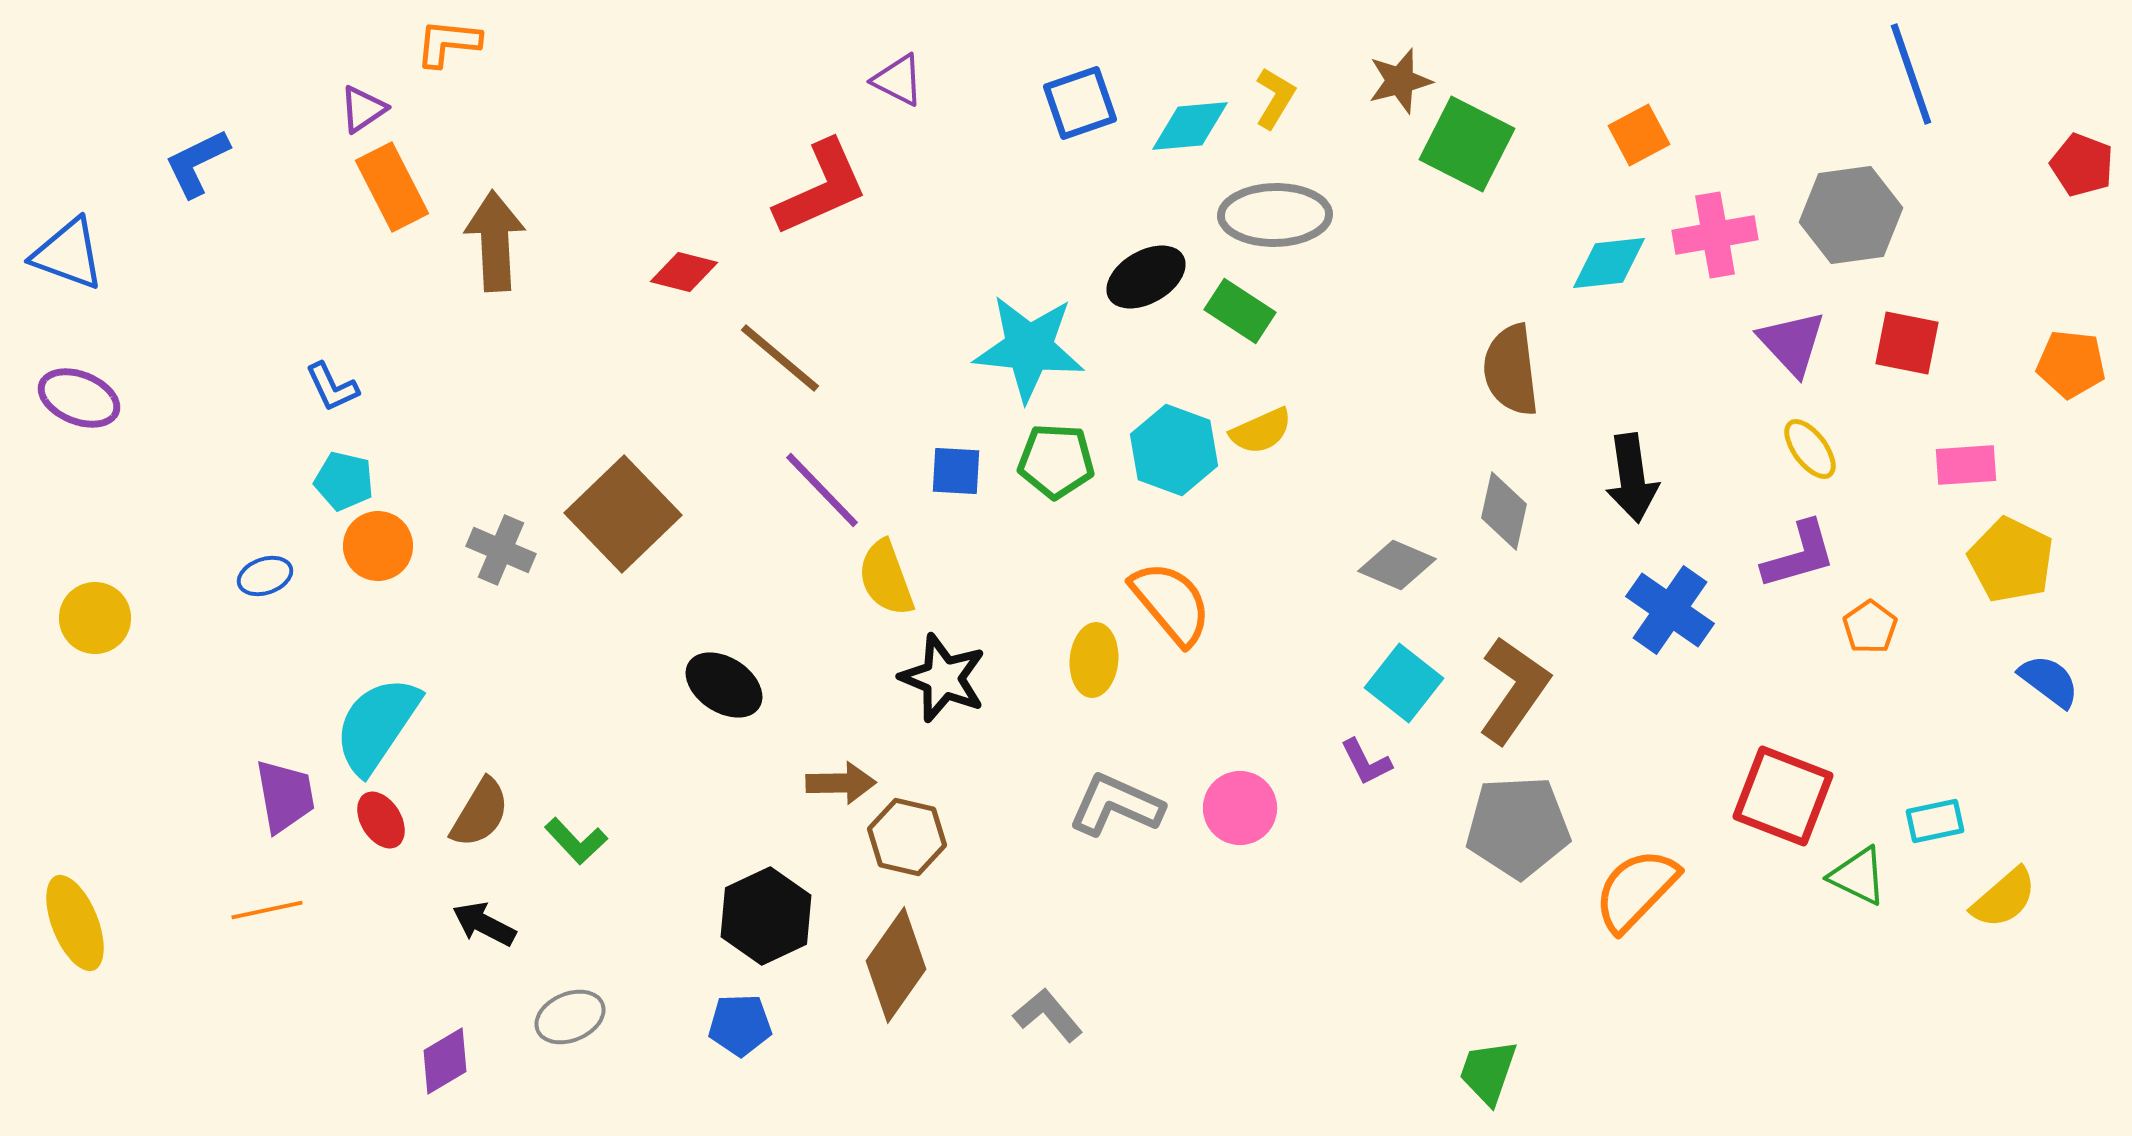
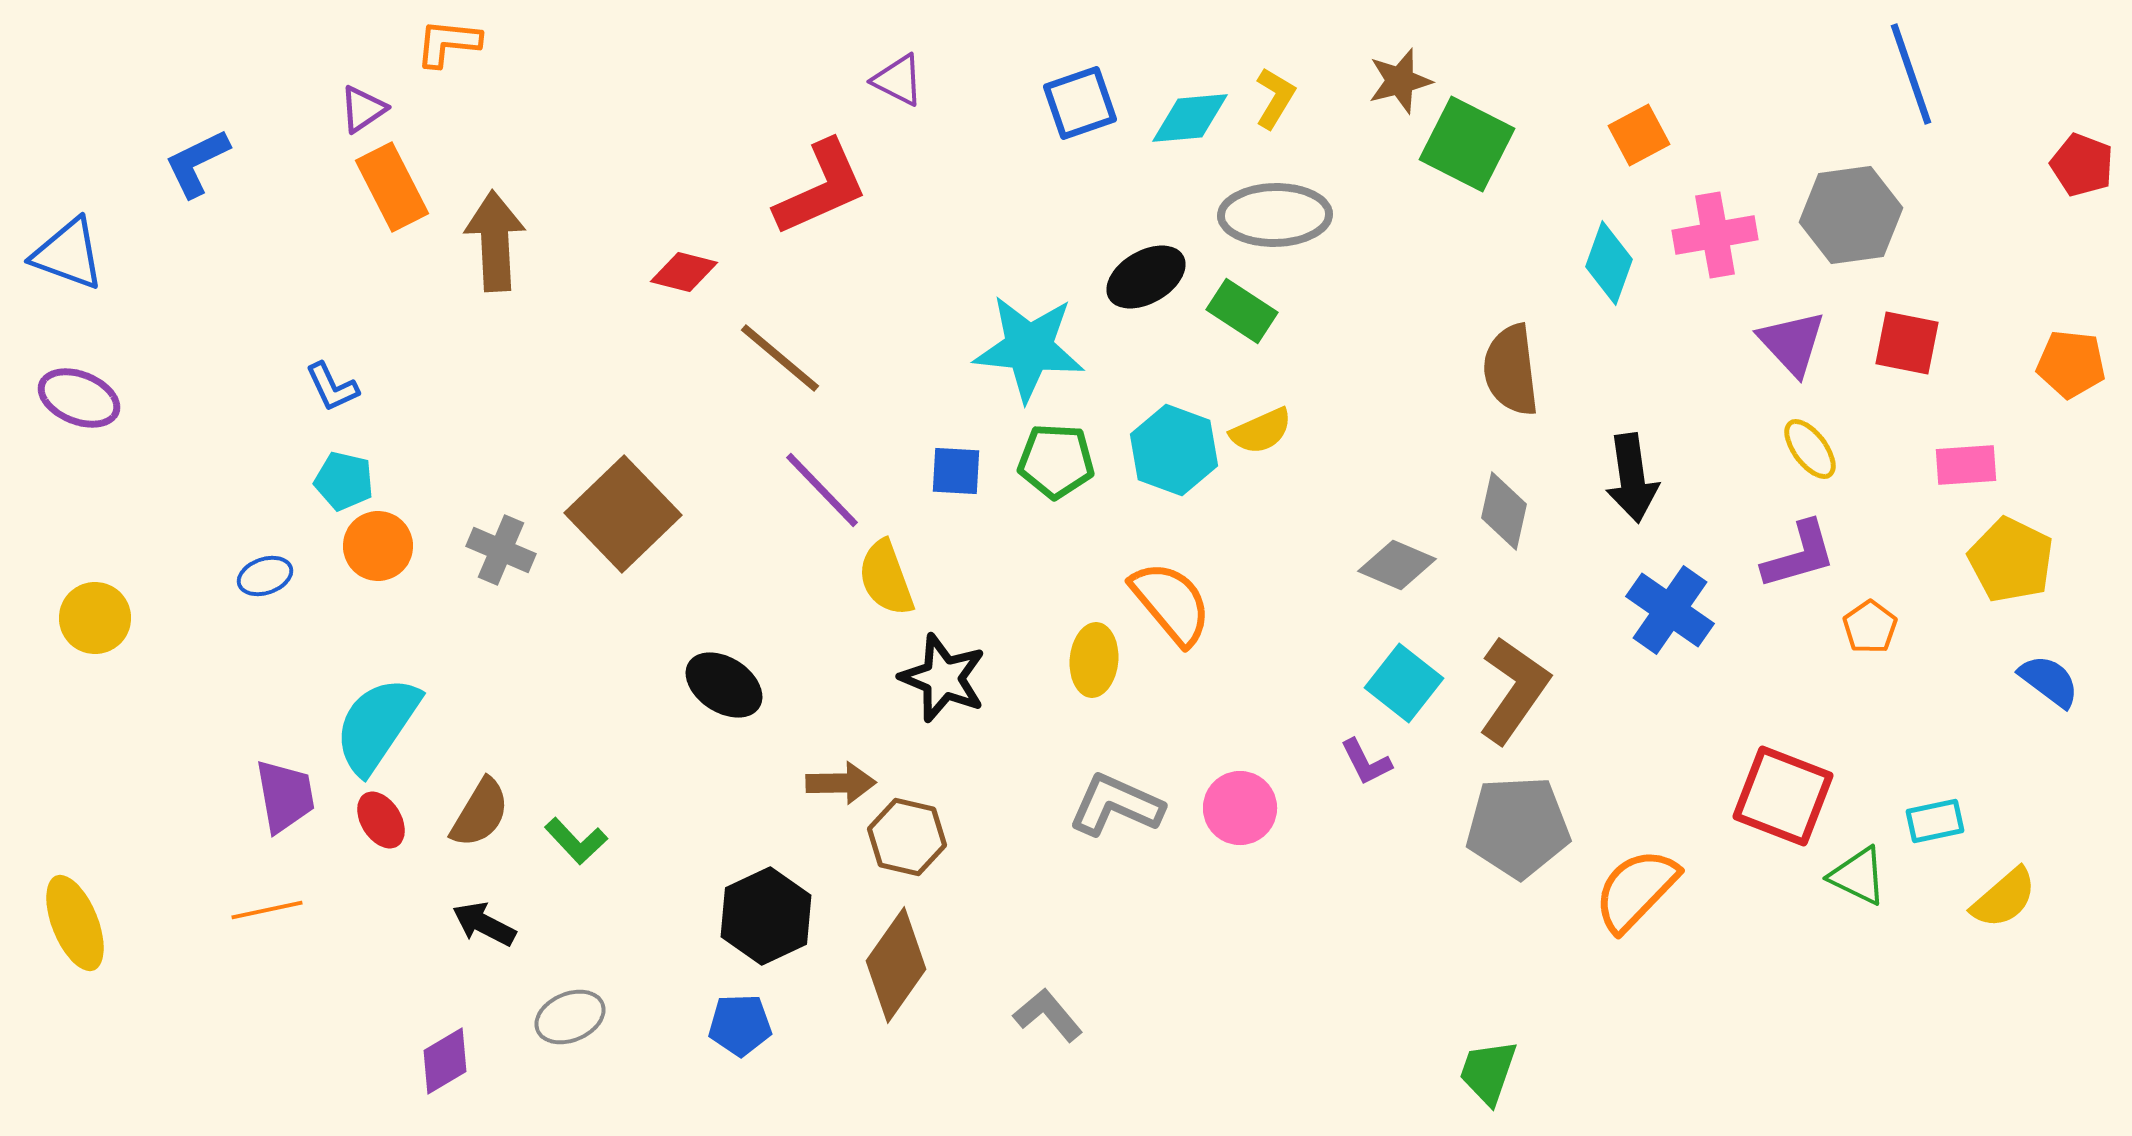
cyan diamond at (1190, 126): moved 8 px up
cyan diamond at (1609, 263): rotated 64 degrees counterclockwise
green rectangle at (1240, 311): moved 2 px right
